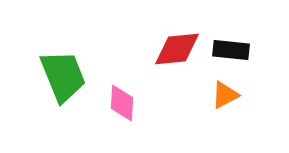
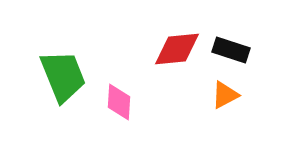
black rectangle: rotated 12 degrees clockwise
pink diamond: moved 3 px left, 1 px up
